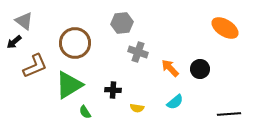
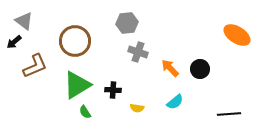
gray hexagon: moved 5 px right
orange ellipse: moved 12 px right, 7 px down
brown circle: moved 2 px up
green triangle: moved 8 px right
